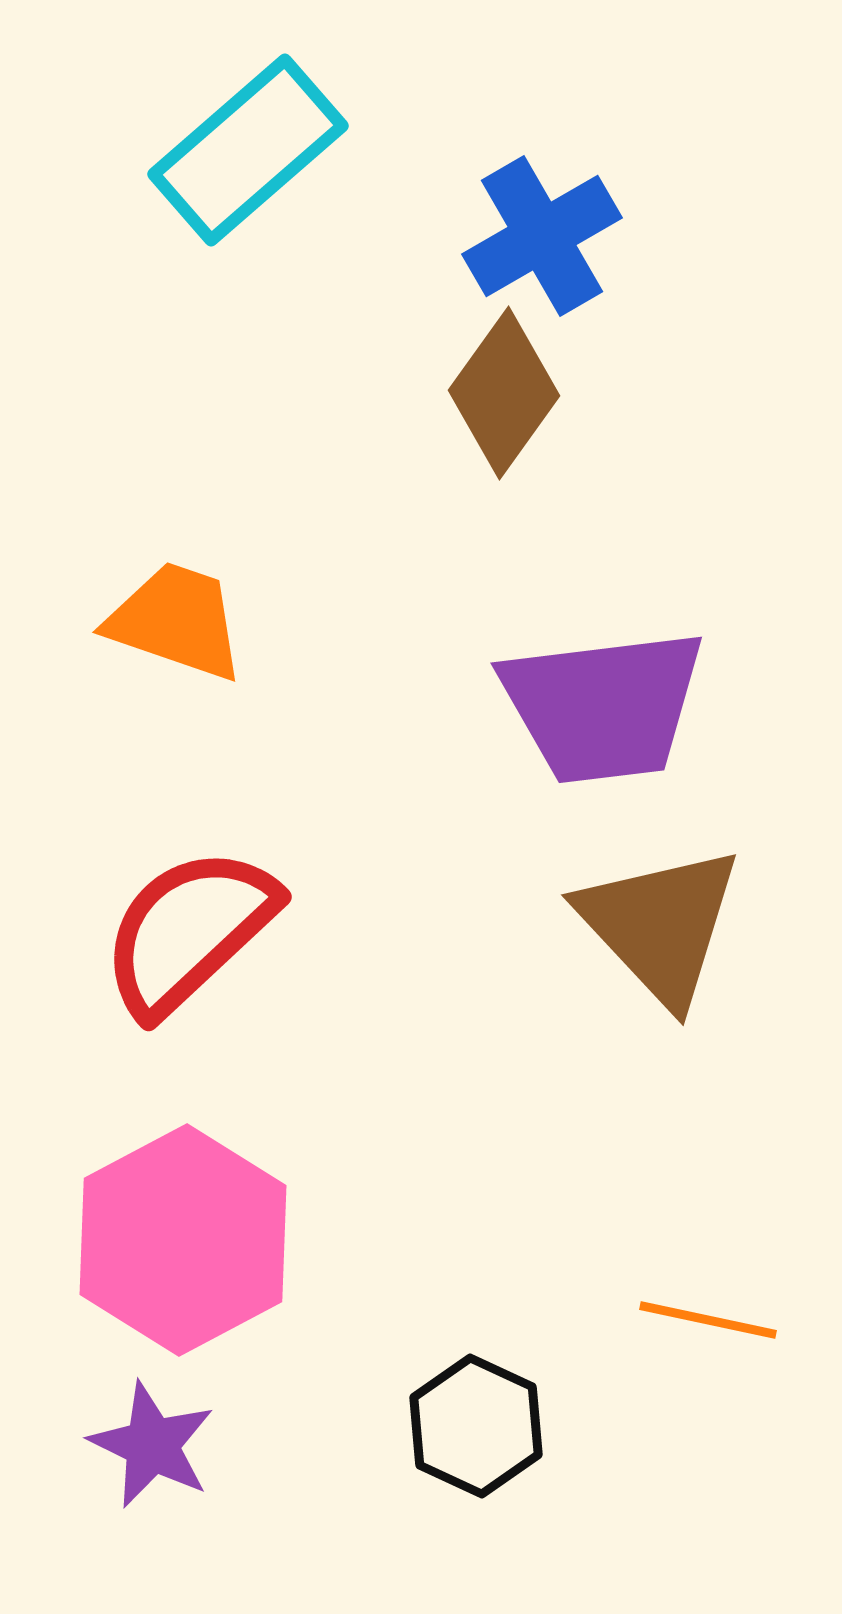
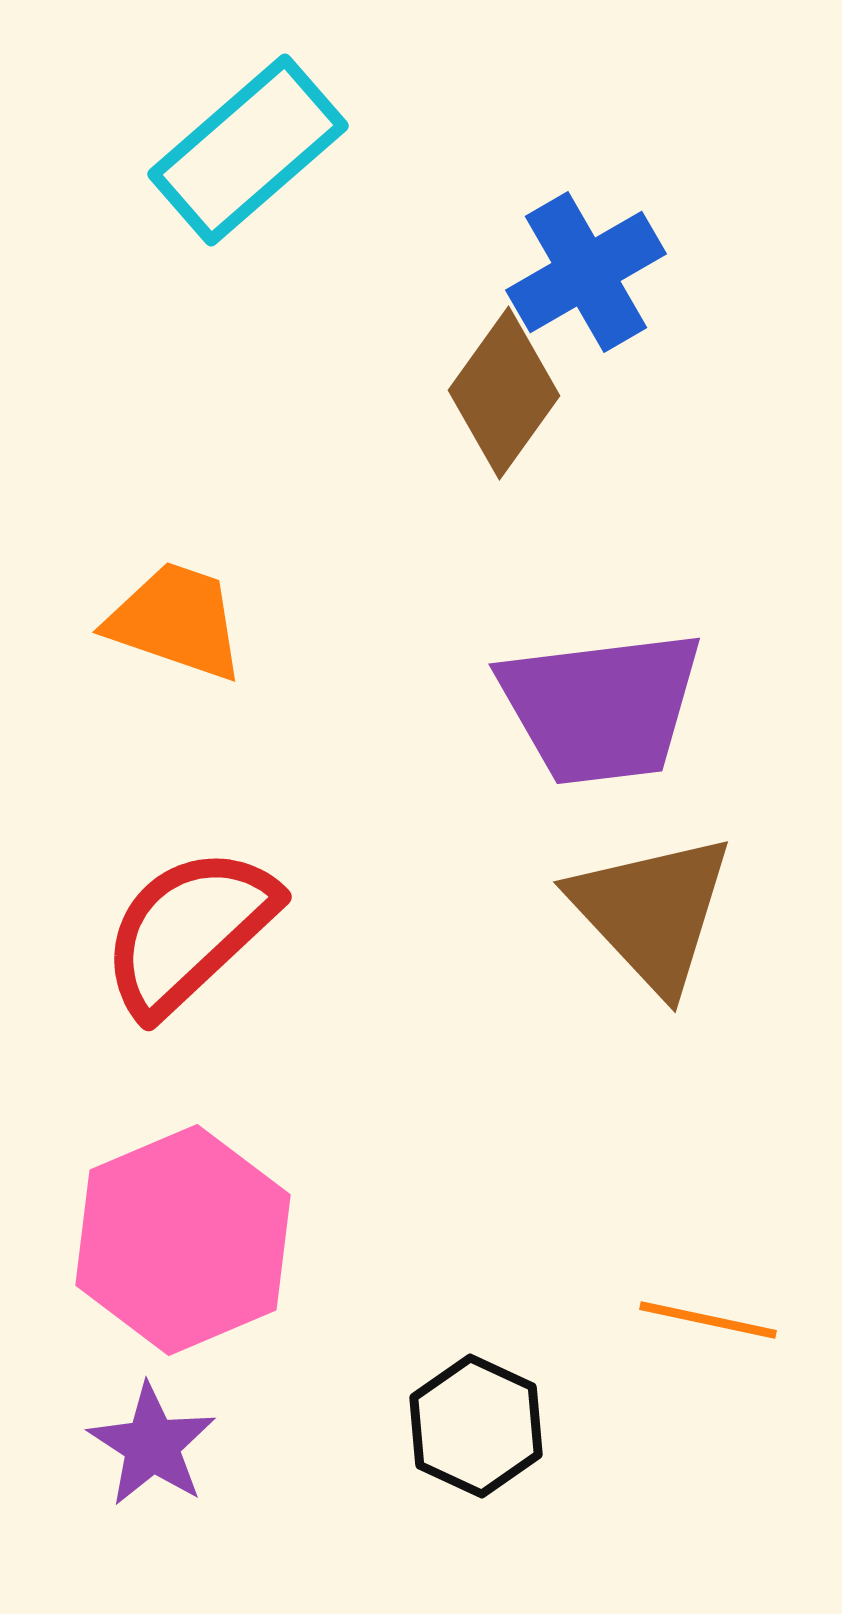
blue cross: moved 44 px right, 36 px down
purple trapezoid: moved 2 px left, 1 px down
brown triangle: moved 8 px left, 13 px up
pink hexagon: rotated 5 degrees clockwise
purple star: rotated 7 degrees clockwise
